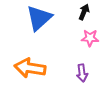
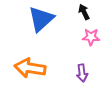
black arrow: rotated 49 degrees counterclockwise
blue triangle: moved 2 px right, 1 px down
pink star: moved 1 px right, 1 px up
